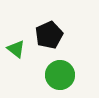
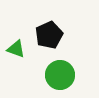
green triangle: rotated 18 degrees counterclockwise
